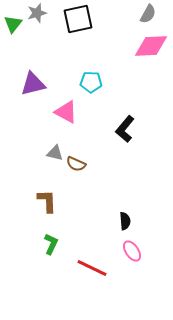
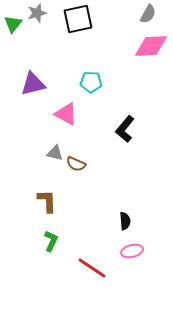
pink triangle: moved 2 px down
green L-shape: moved 3 px up
pink ellipse: rotated 70 degrees counterclockwise
red line: rotated 8 degrees clockwise
